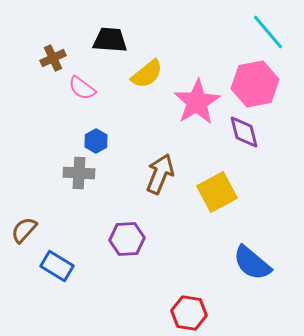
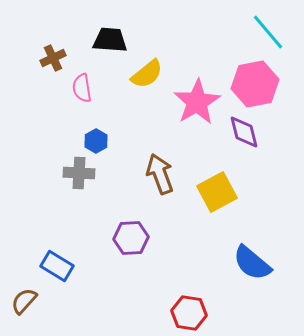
pink semicircle: rotated 44 degrees clockwise
brown arrow: rotated 42 degrees counterclockwise
brown semicircle: moved 71 px down
purple hexagon: moved 4 px right, 1 px up
